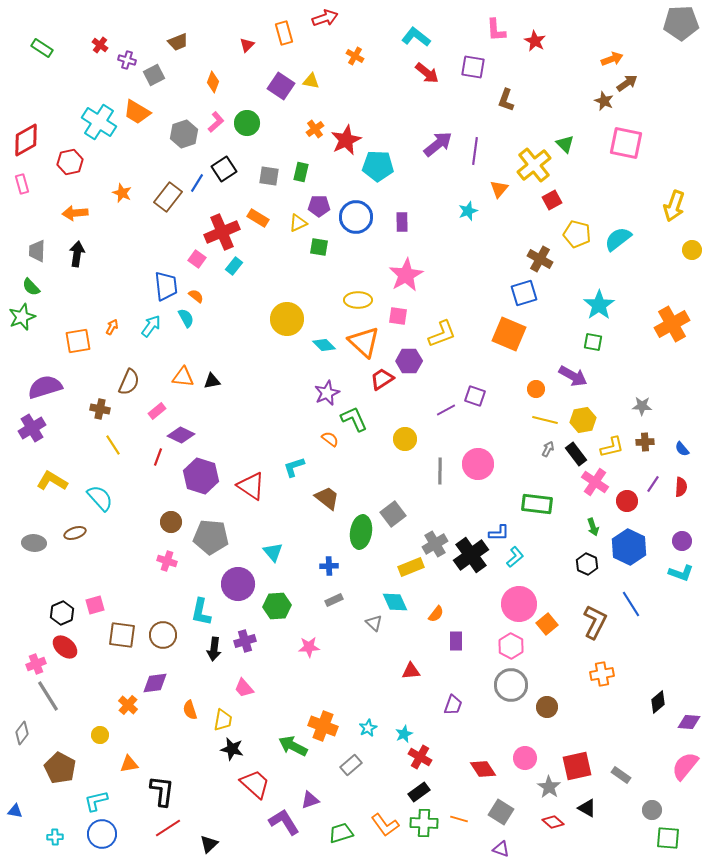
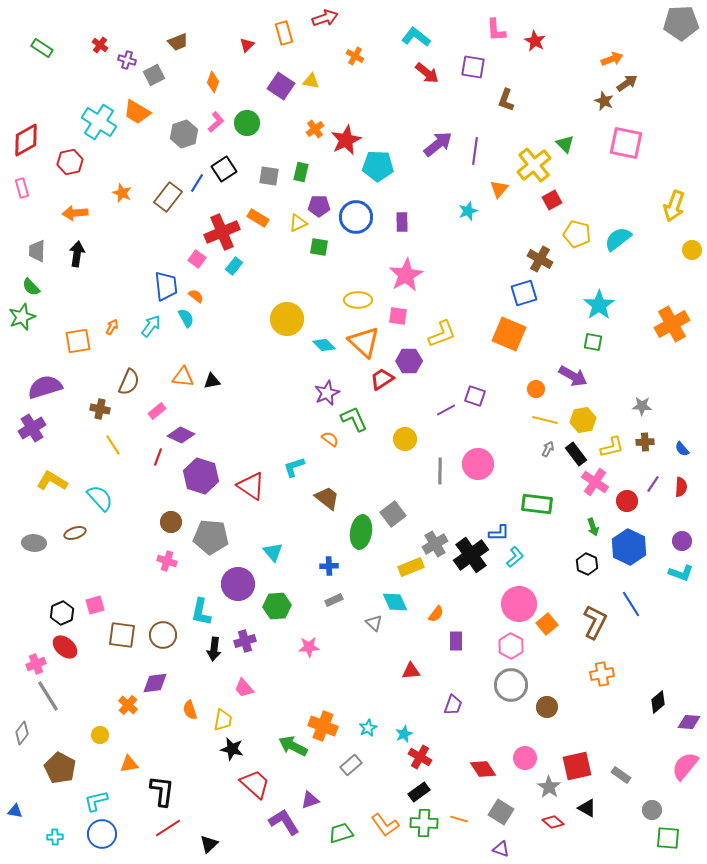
pink rectangle at (22, 184): moved 4 px down
